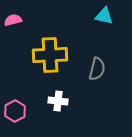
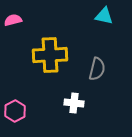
white cross: moved 16 px right, 2 px down
